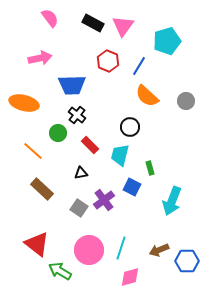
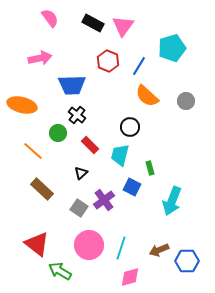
cyan pentagon: moved 5 px right, 7 px down
orange ellipse: moved 2 px left, 2 px down
black triangle: rotated 32 degrees counterclockwise
pink circle: moved 5 px up
